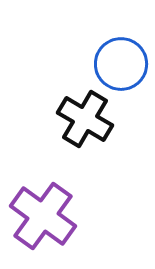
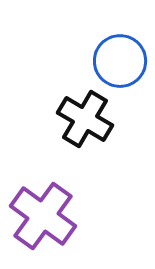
blue circle: moved 1 px left, 3 px up
